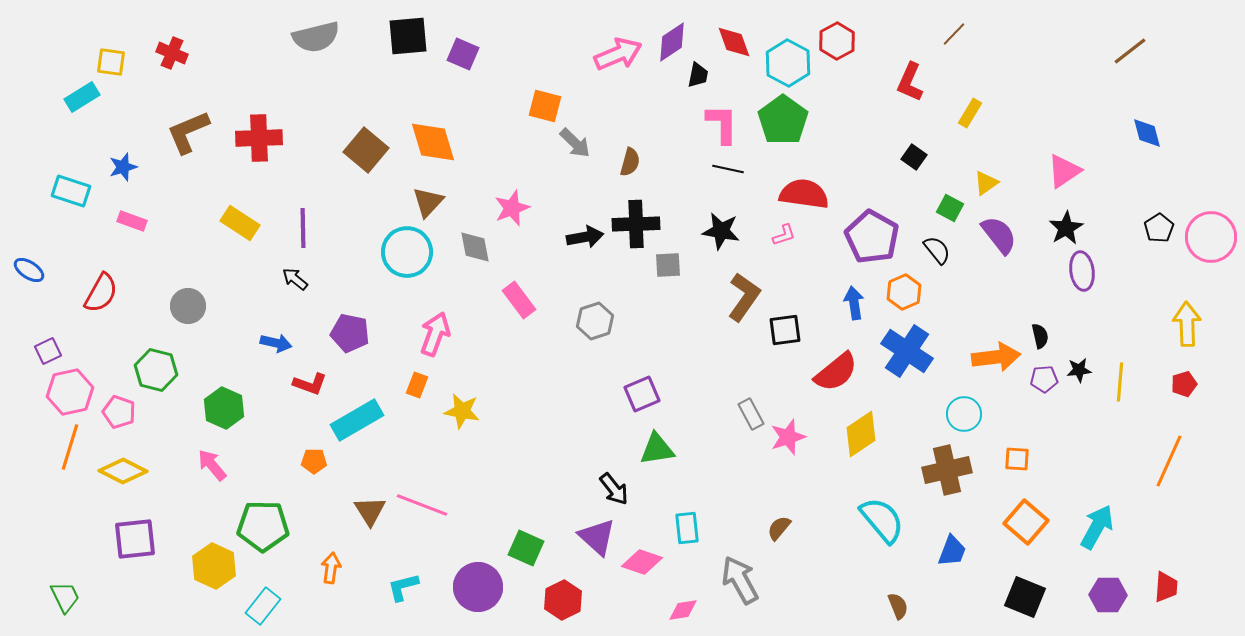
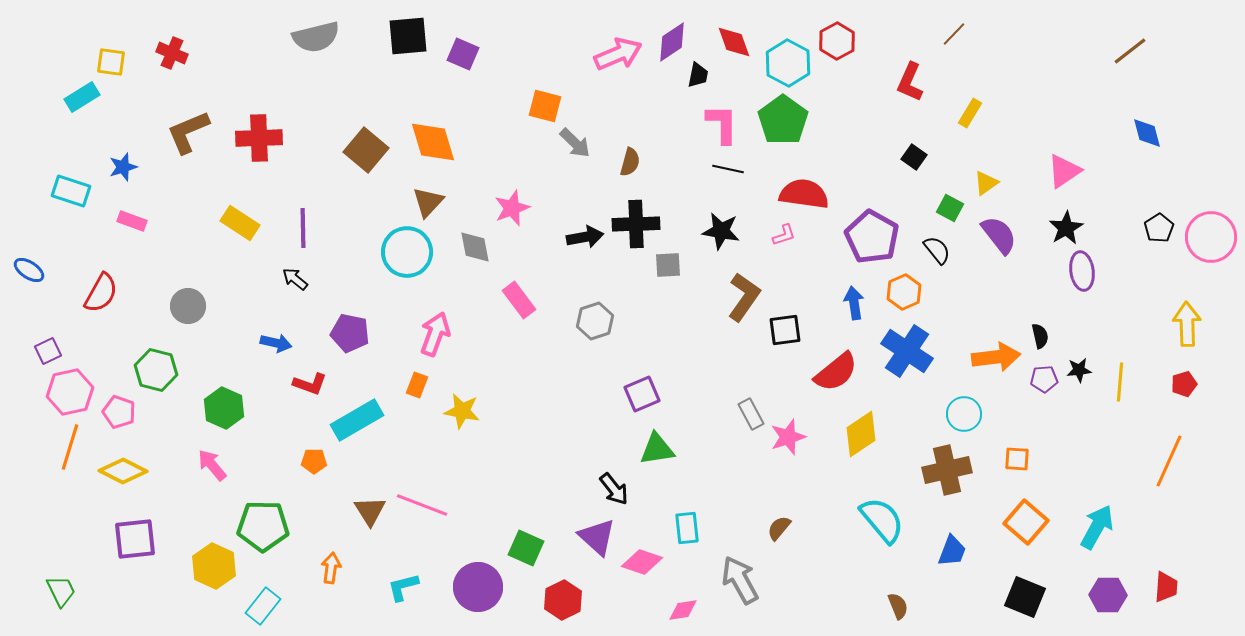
green trapezoid at (65, 597): moved 4 px left, 6 px up
